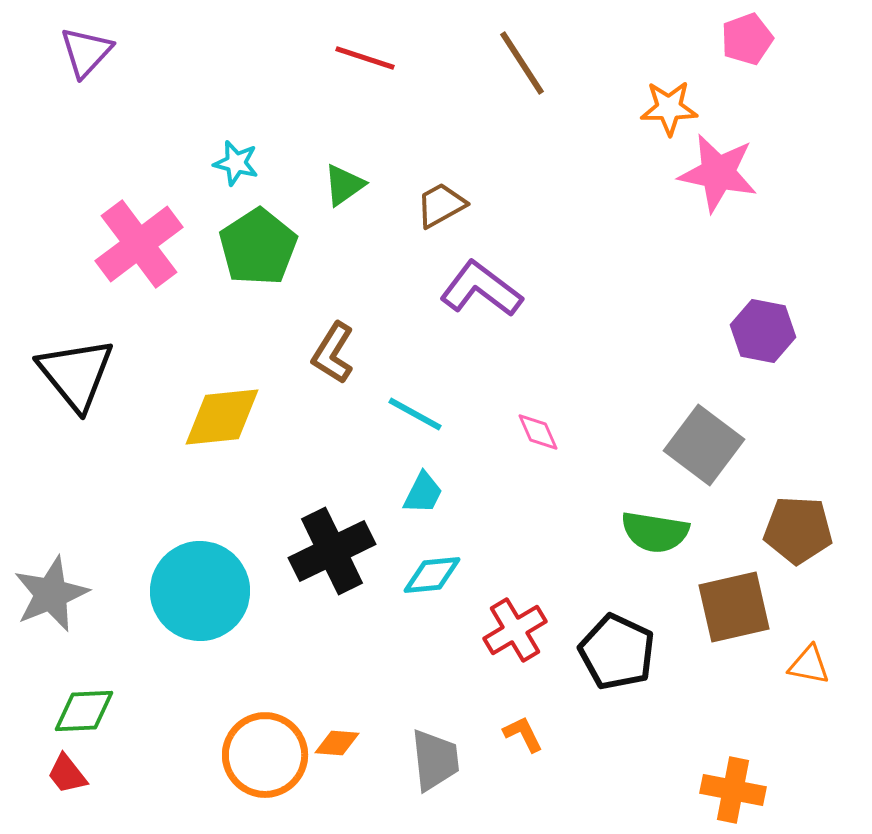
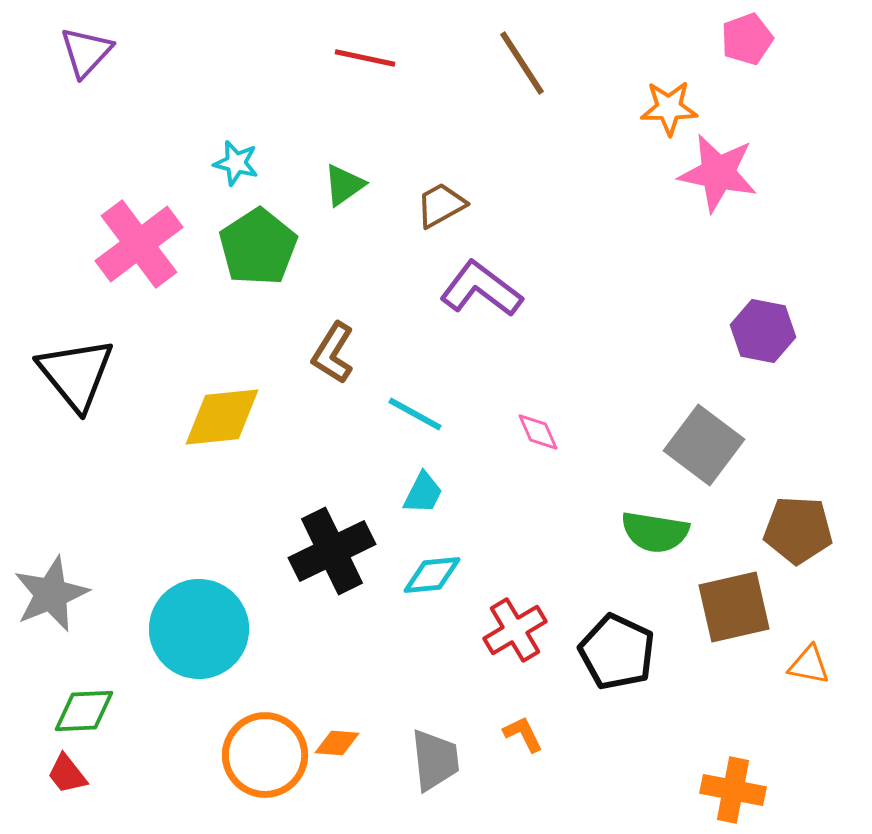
red line: rotated 6 degrees counterclockwise
cyan circle: moved 1 px left, 38 px down
